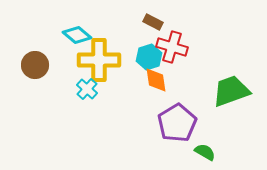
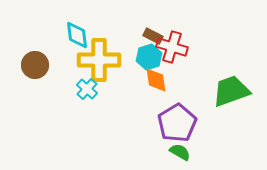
brown rectangle: moved 14 px down
cyan diamond: rotated 44 degrees clockwise
green semicircle: moved 25 px left
